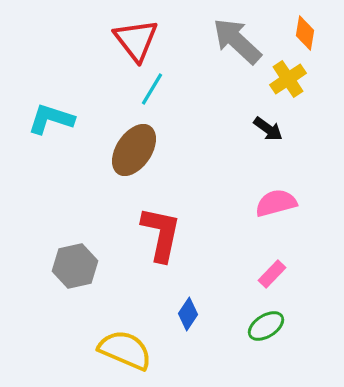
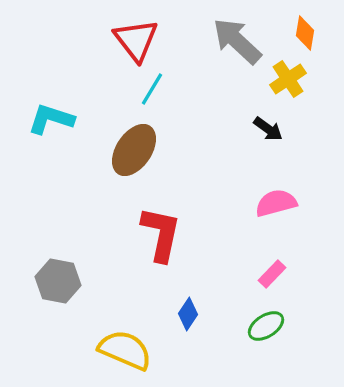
gray hexagon: moved 17 px left, 15 px down; rotated 24 degrees clockwise
